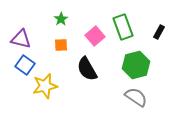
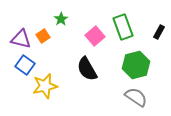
orange square: moved 18 px left, 9 px up; rotated 32 degrees counterclockwise
